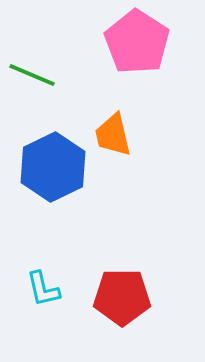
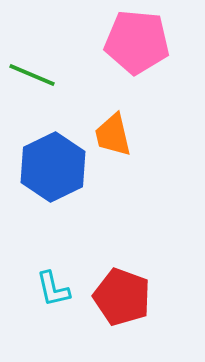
pink pentagon: rotated 28 degrees counterclockwise
cyan L-shape: moved 10 px right
red pentagon: rotated 20 degrees clockwise
